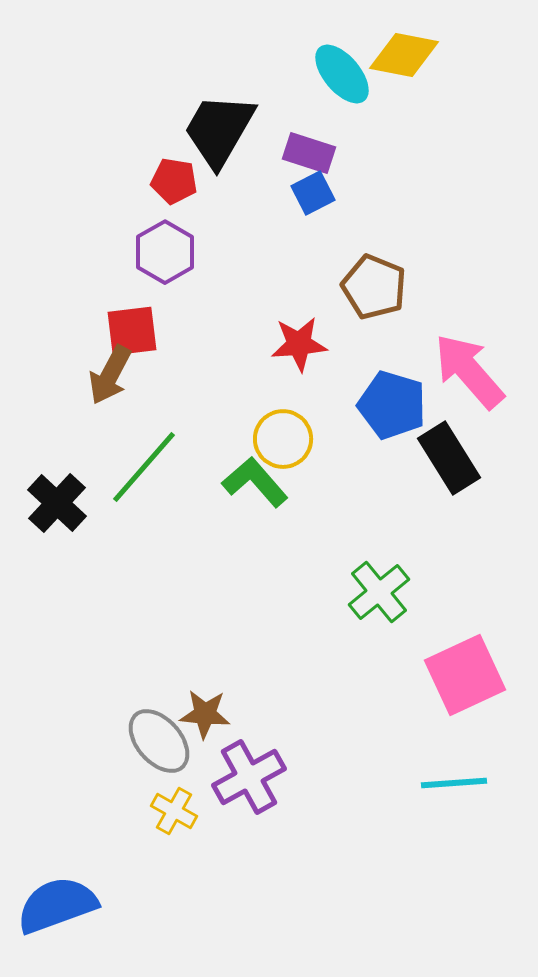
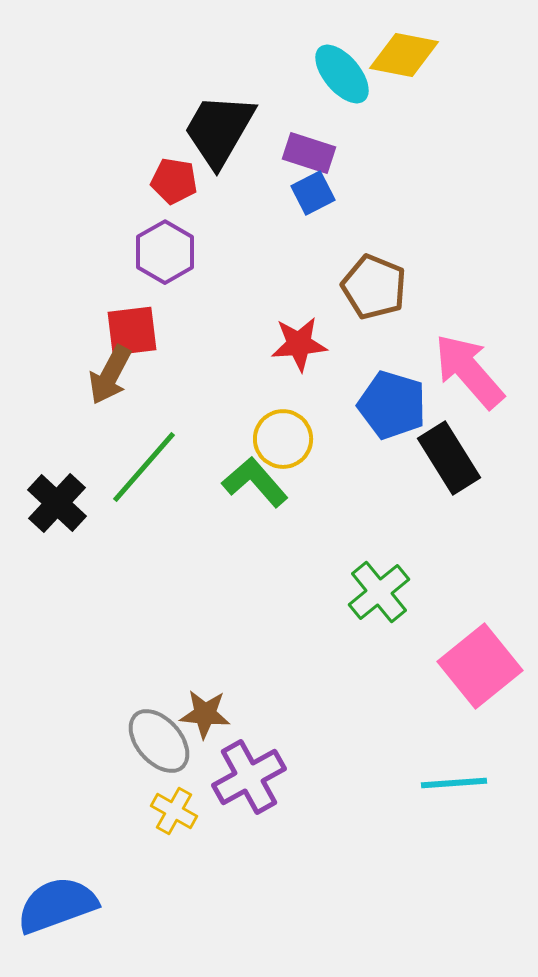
pink square: moved 15 px right, 9 px up; rotated 14 degrees counterclockwise
